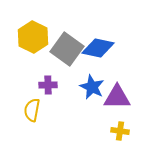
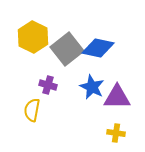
gray square: rotated 16 degrees clockwise
purple cross: rotated 18 degrees clockwise
yellow cross: moved 4 px left, 2 px down
